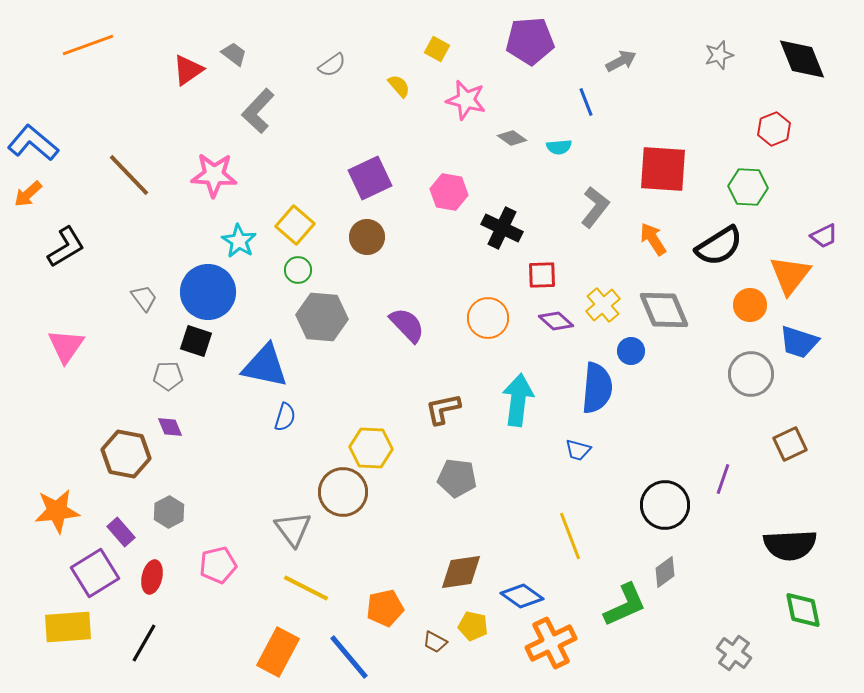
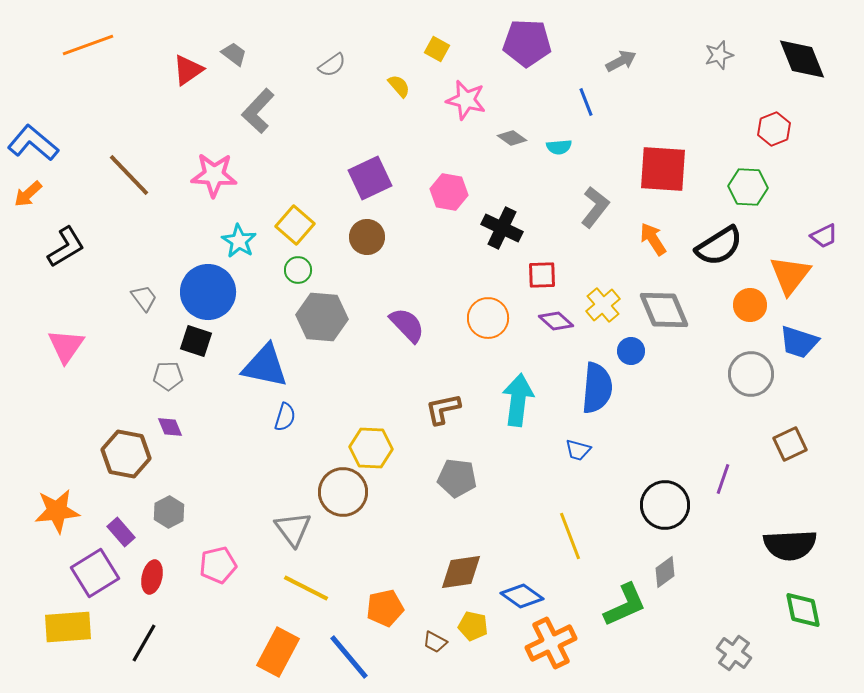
purple pentagon at (530, 41): moved 3 px left, 2 px down; rotated 6 degrees clockwise
